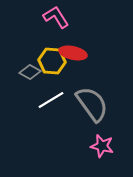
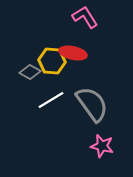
pink L-shape: moved 29 px right
